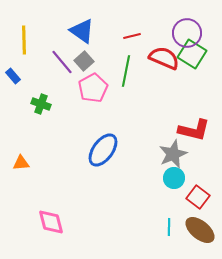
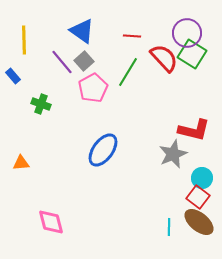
red line: rotated 18 degrees clockwise
red semicircle: rotated 24 degrees clockwise
green line: moved 2 px right, 1 px down; rotated 20 degrees clockwise
cyan circle: moved 28 px right
brown ellipse: moved 1 px left, 8 px up
